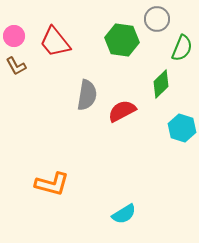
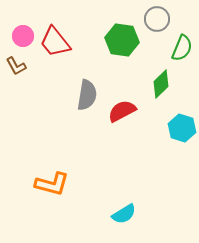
pink circle: moved 9 px right
